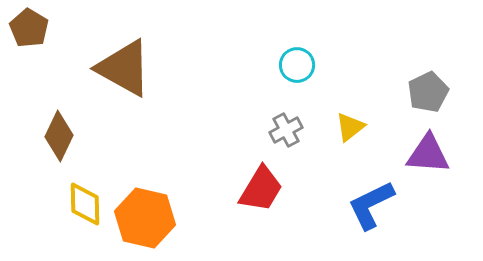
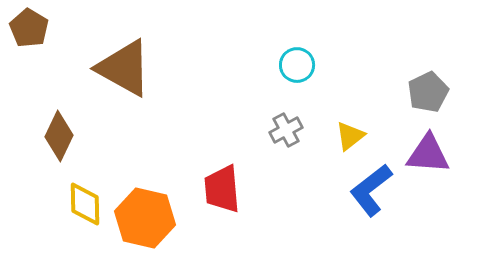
yellow triangle: moved 9 px down
red trapezoid: moved 39 px left; rotated 144 degrees clockwise
blue L-shape: moved 15 px up; rotated 12 degrees counterclockwise
